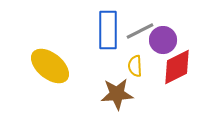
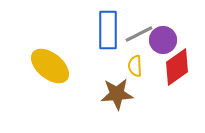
gray line: moved 1 px left, 3 px down
red diamond: rotated 9 degrees counterclockwise
